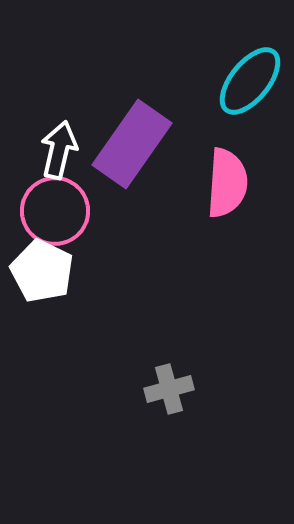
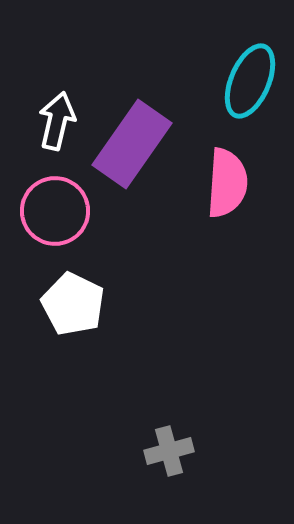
cyan ellipse: rotated 16 degrees counterclockwise
white arrow: moved 2 px left, 29 px up
white pentagon: moved 31 px right, 33 px down
gray cross: moved 62 px down
